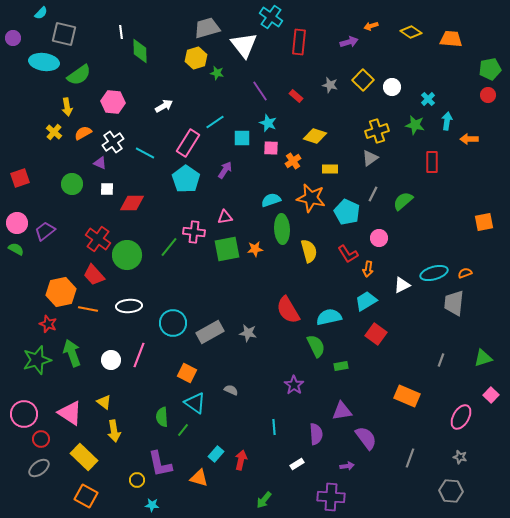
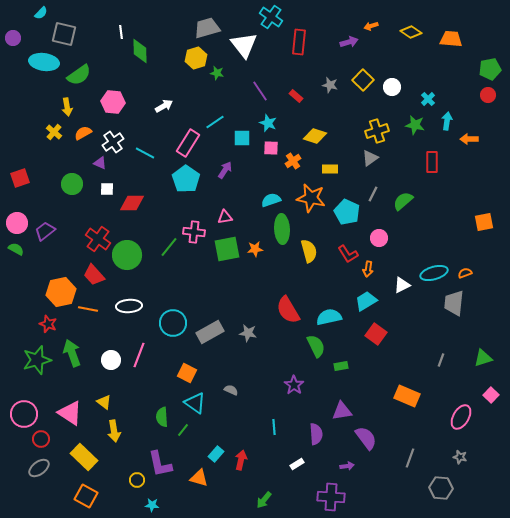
gray hexagon at (451, 491): moved 10 px left, 3 px up
